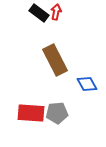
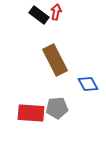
black rectangle: moved 2 px down
blue diamond: moved 1 px right
gray pentagon: moved 5 px up
